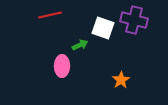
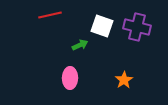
purple cross: moved 3 px right, 7 px down
white square: moved 1 px left, 2 px up
pink ellipse: moved 8 px right, 12 px down
orange star: moved 3 px right
